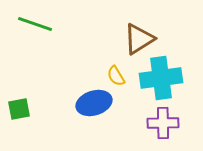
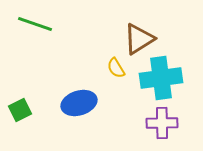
yellow semicircle: moved 8 px up
blue ellipse: moved 15 px left
green square: moved 1 px right, 1 px down; rotated 15 degrees counterclockwise
purple cross: moved 1 px left
